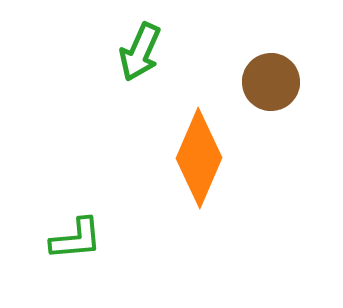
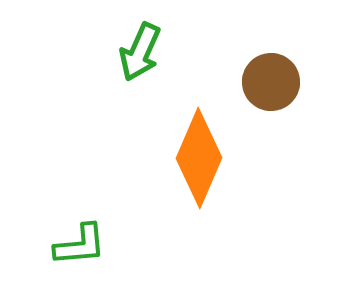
green L-shape: moved 4 px right, 6 px down
